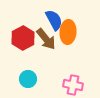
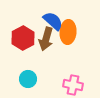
blue semicircle: moved 1 px left, 1 px down; rotated 20 degrees counterclockwise
brown arrow: rotated 55 degrees clockwise
